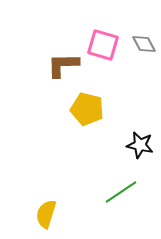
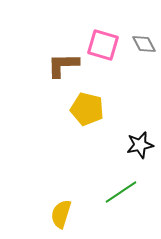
black star: rotated 24 degrees counterclockwise
yellow semicircle: moved 15 px right
